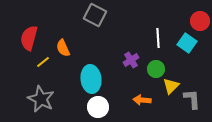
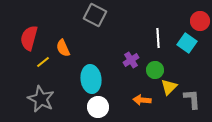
green circle: moved 1 px left, 1 px down
yellow triangle: moved 2 px left, 1 px down
